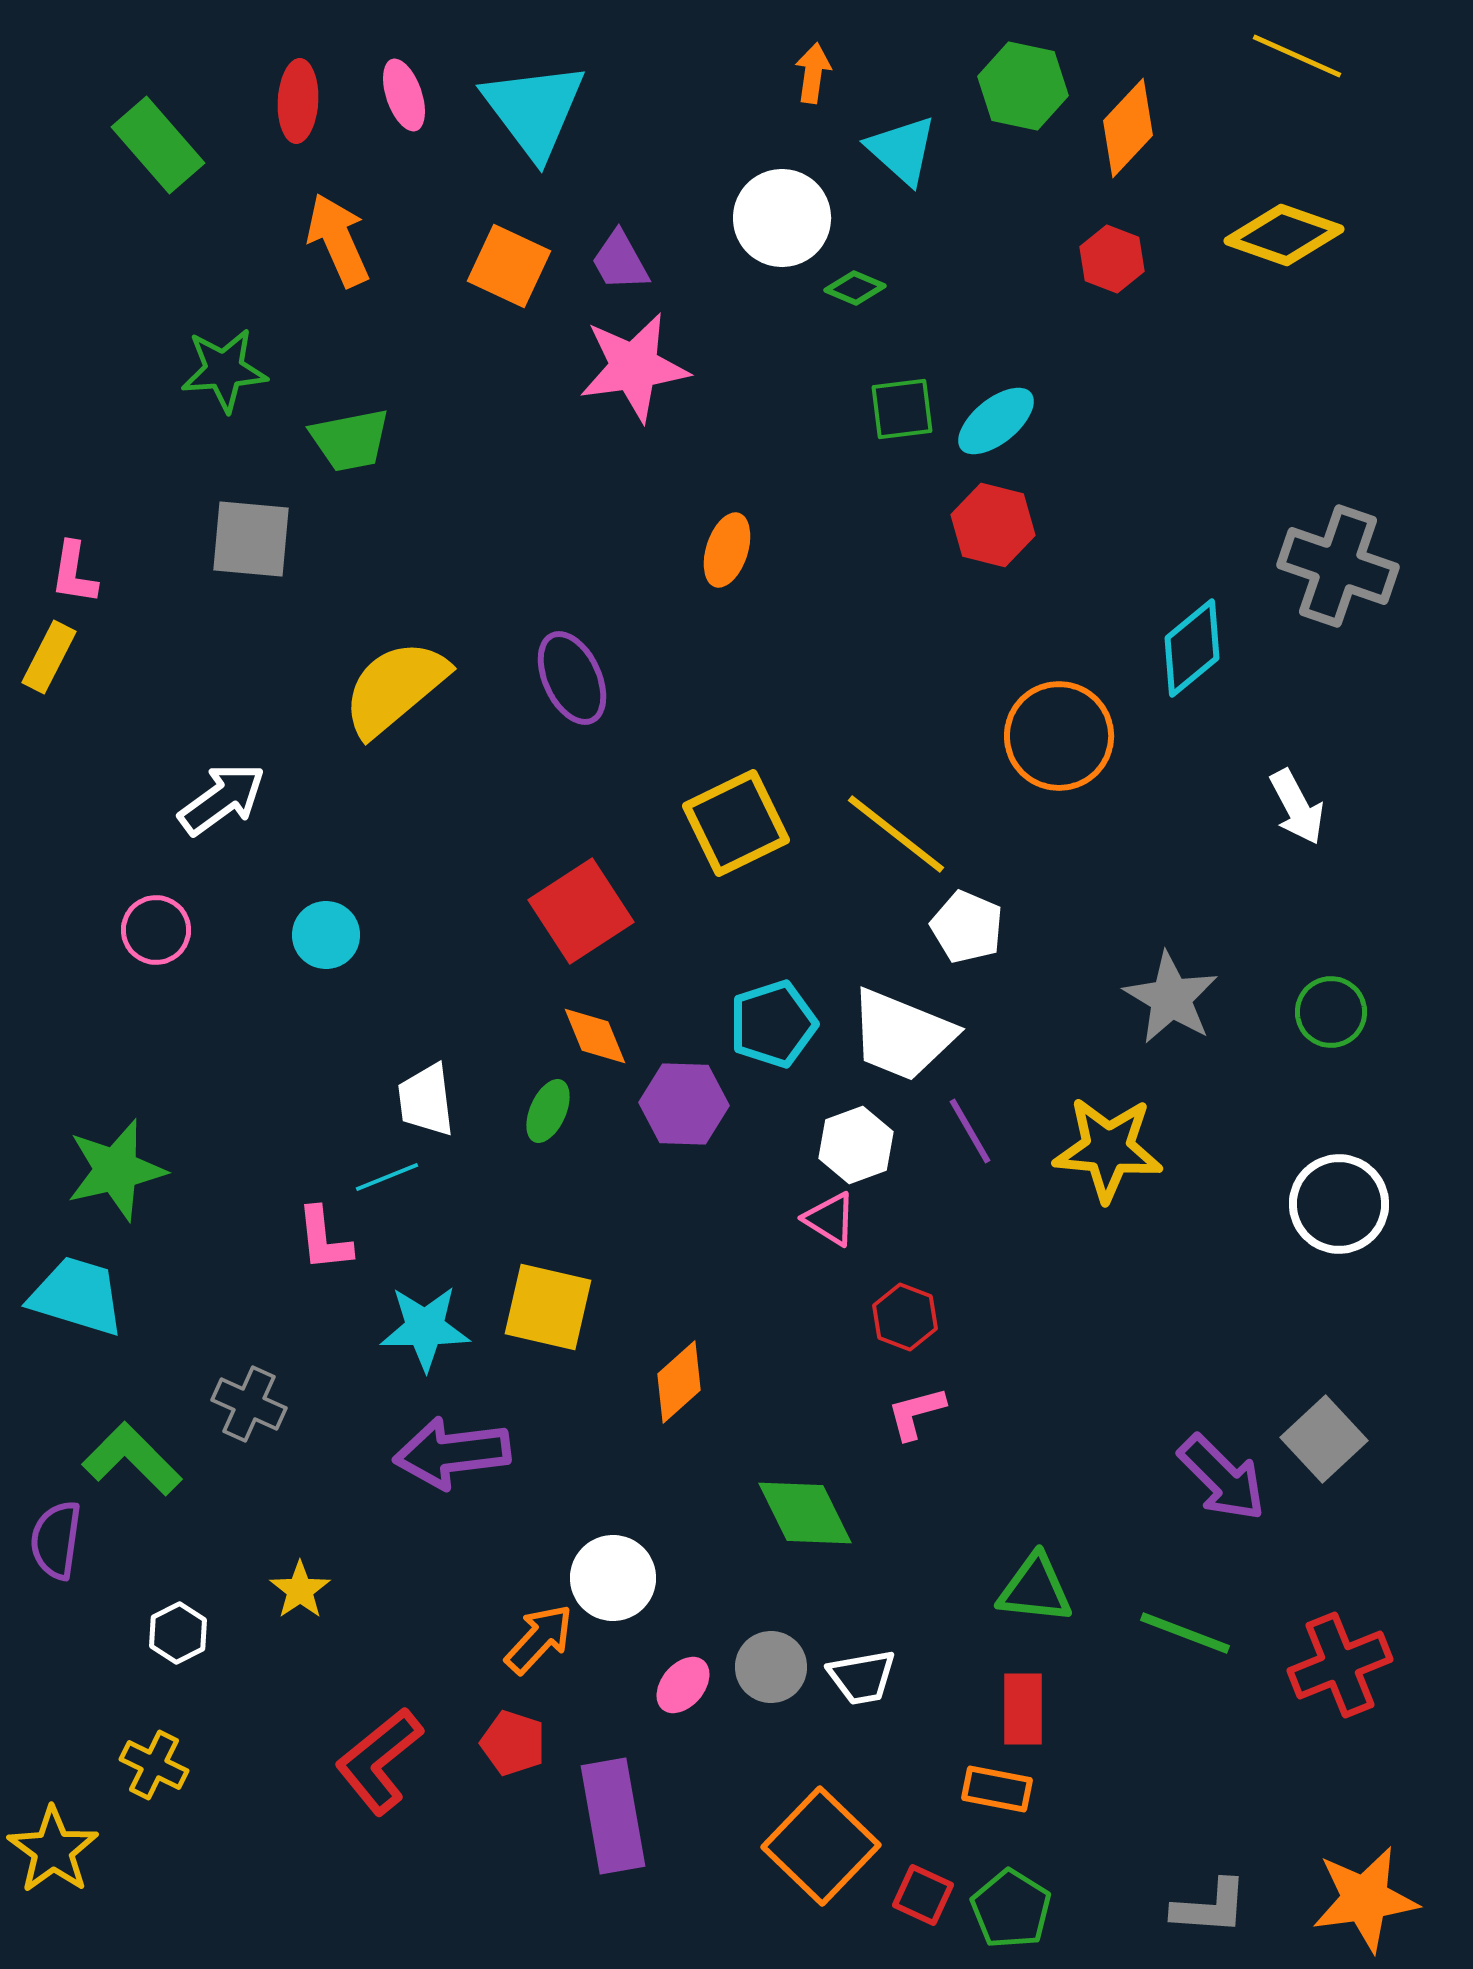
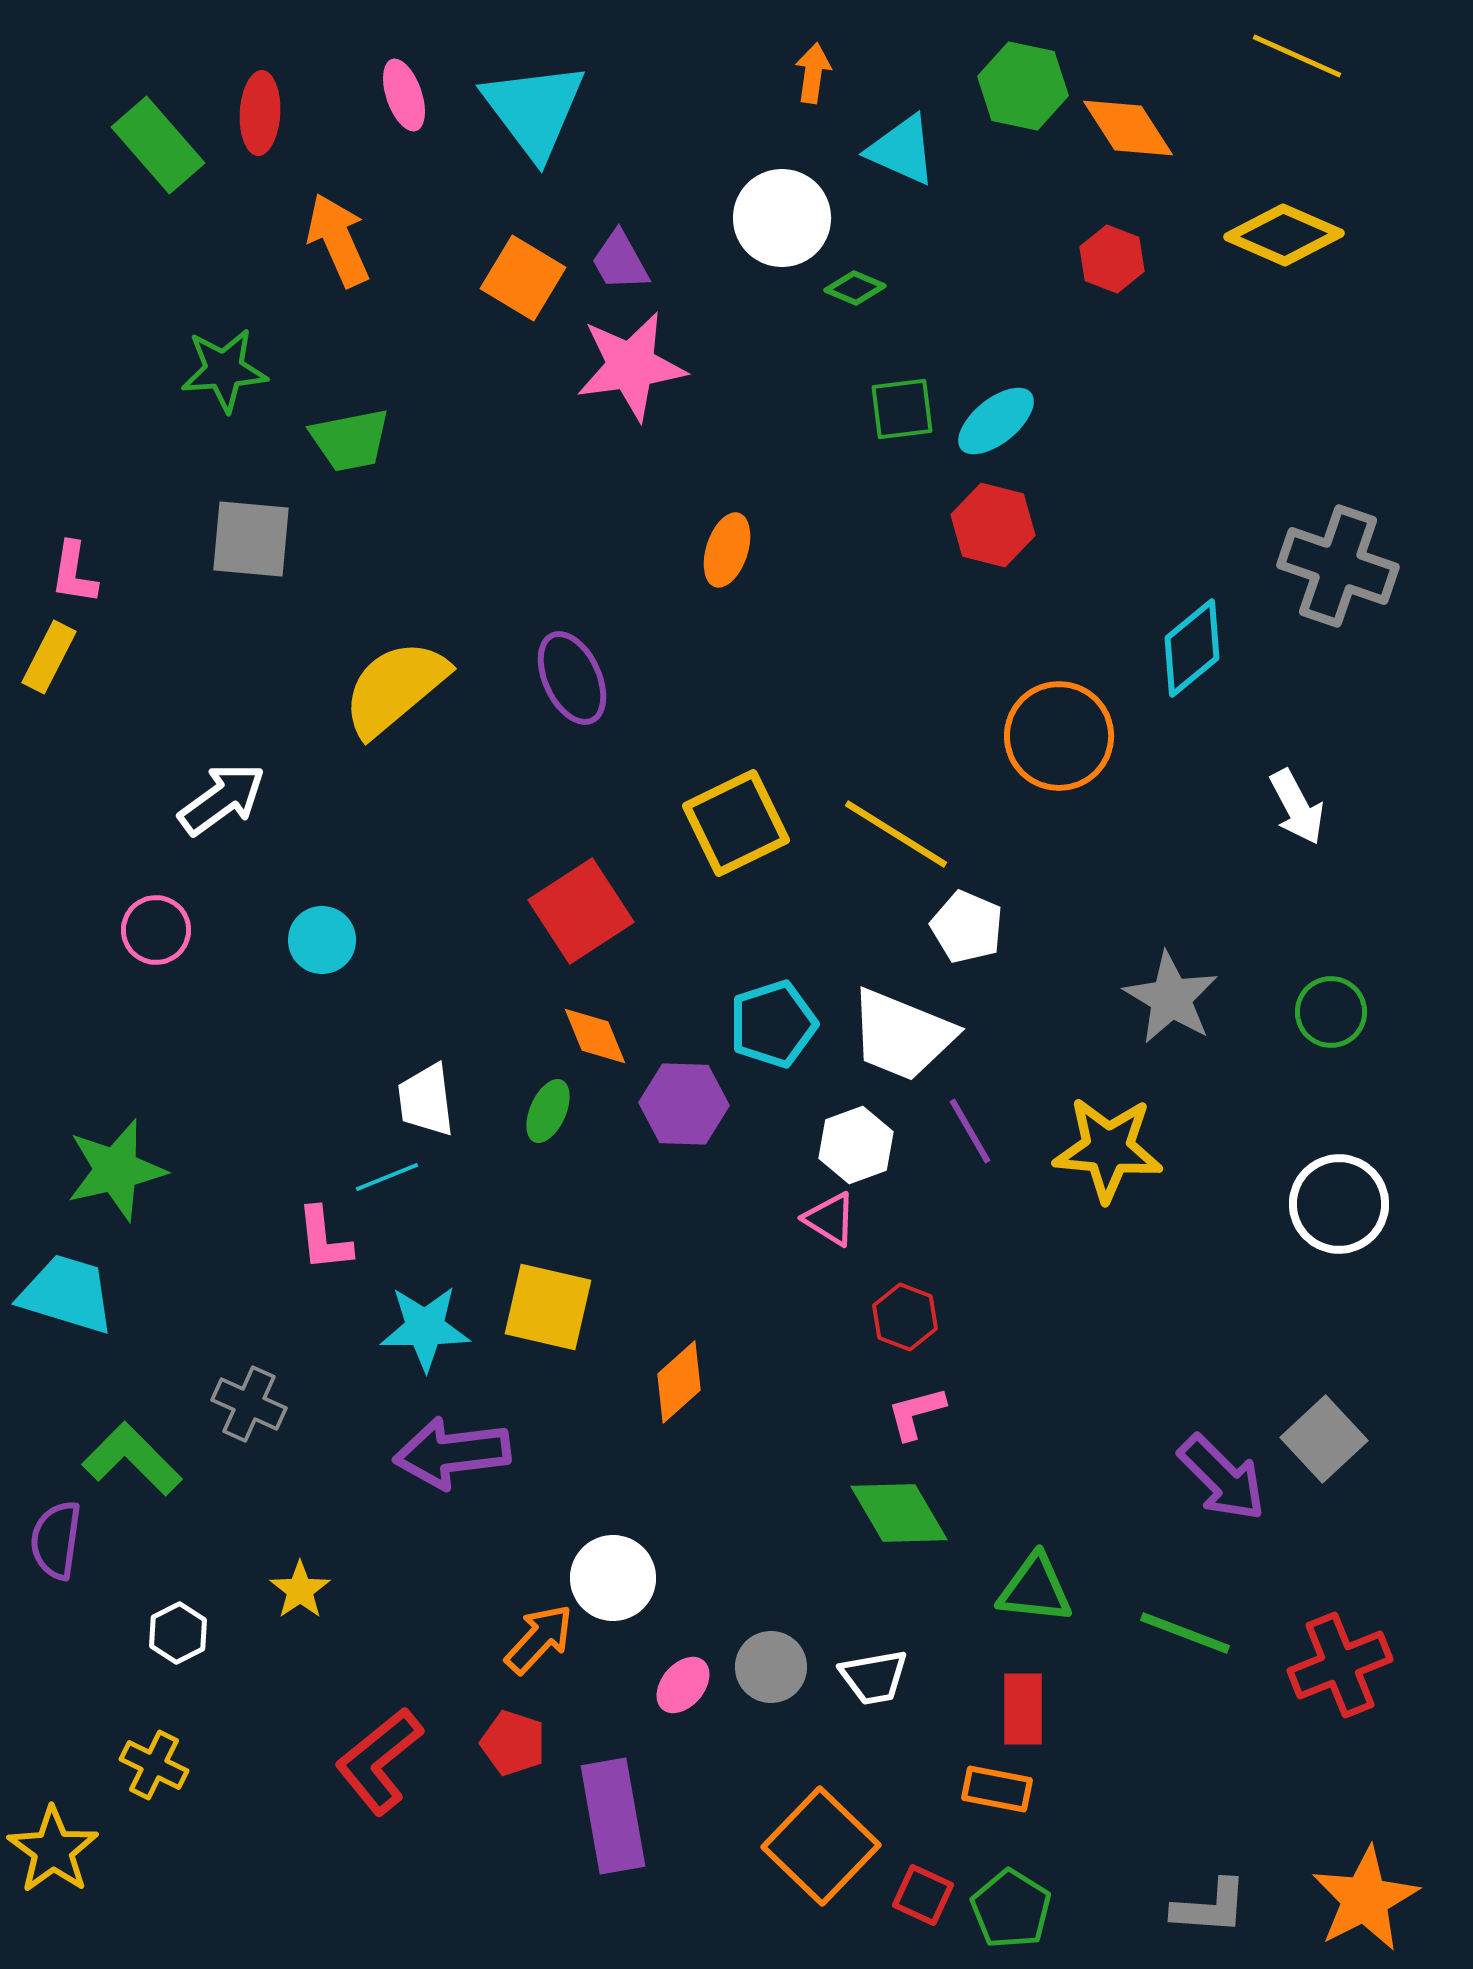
red ellipse at (298, 101): moved 38 px left, 12 px down
orange diamond at (1128, 128): rotated 76 degrees counterclockwise
cyan triangle at (902, 150): rotated 18 degrees counterclockwise
yellow diamond at (1284, 235): rotated 4 degrees clockwise
orange square at (509, 266): moved 14 px right, 12 px down; rotated 6 degrees clockwise
pink star at (634, 367): moved 3 px left, 1 px up
yellow line at (896, 834): rotated 6 degrees counterclockwise
cyan circle at (326, 935): moved 4 px left, 5 px down
cyan trapezoid at (77, 1296): moved 10 px left, 2 px up
green diamond at (805, 1513): moved 94 px right; rotated 4 degrees counterclockwise
white trapezoid at (862, 1677): moved 12 px right
orange star at (1365, 1899): rotated 19 degrees counterclockwise
